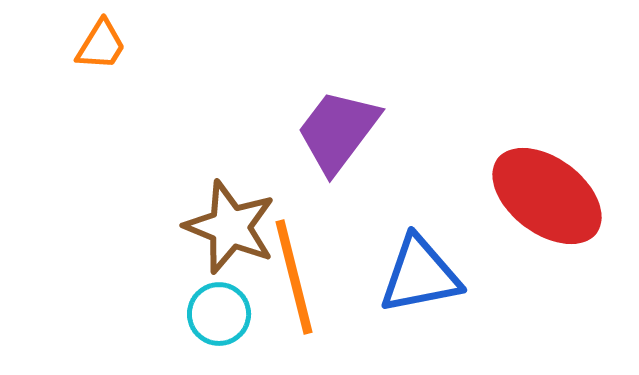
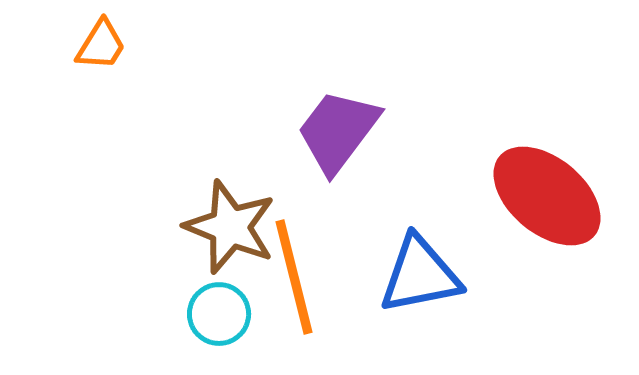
red ellipse: rotated 3 degrees clockwise
